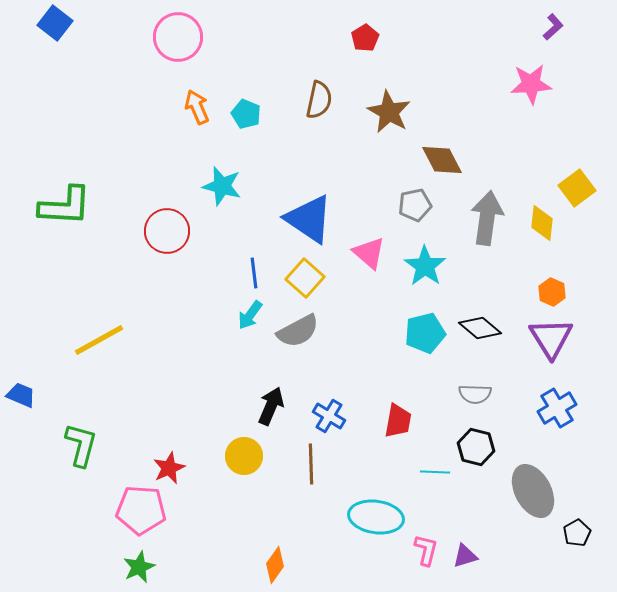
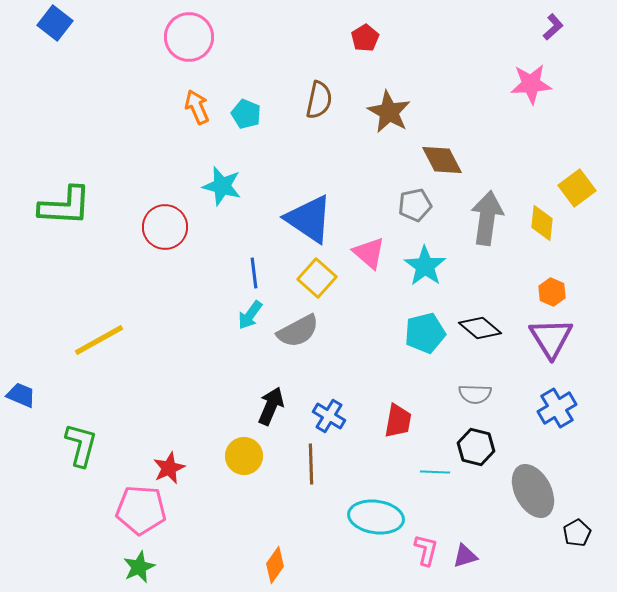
pink circle at (178, 37): moved 11 px right
red circle at (167, 231): moved 2 px left, 4 px up
yellow square at (305, 278): moved 12 px right
